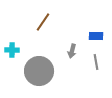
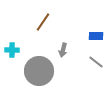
gray arrow: moved 9 px left, 1 px up
gray line: rotated 42 degrees counterclockwise
